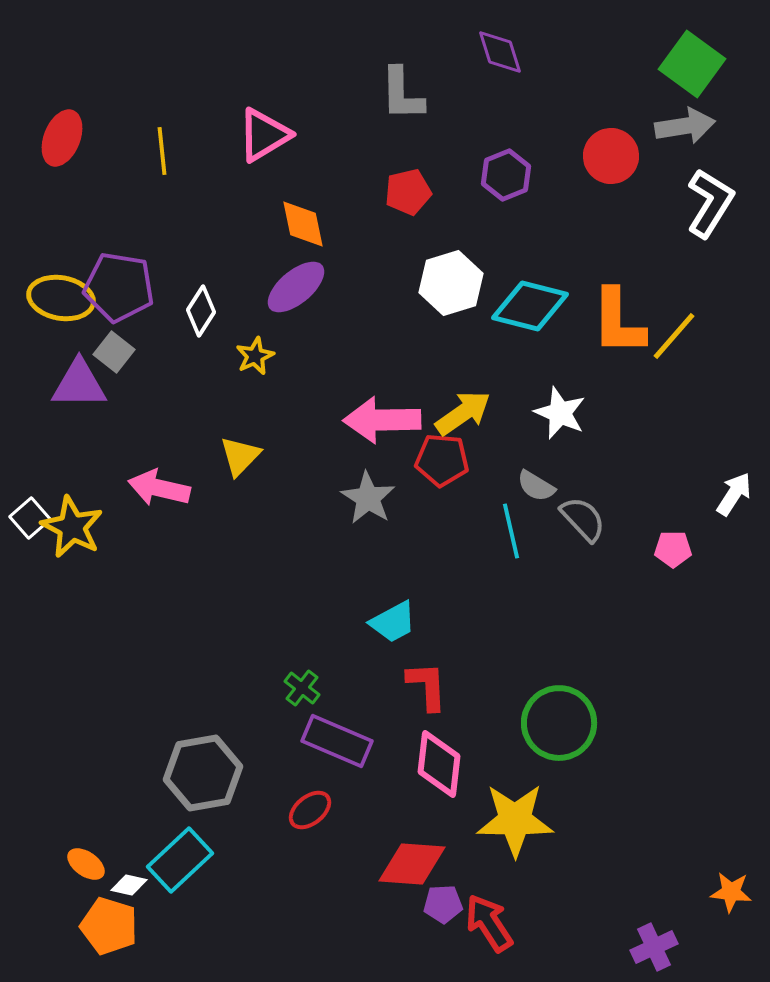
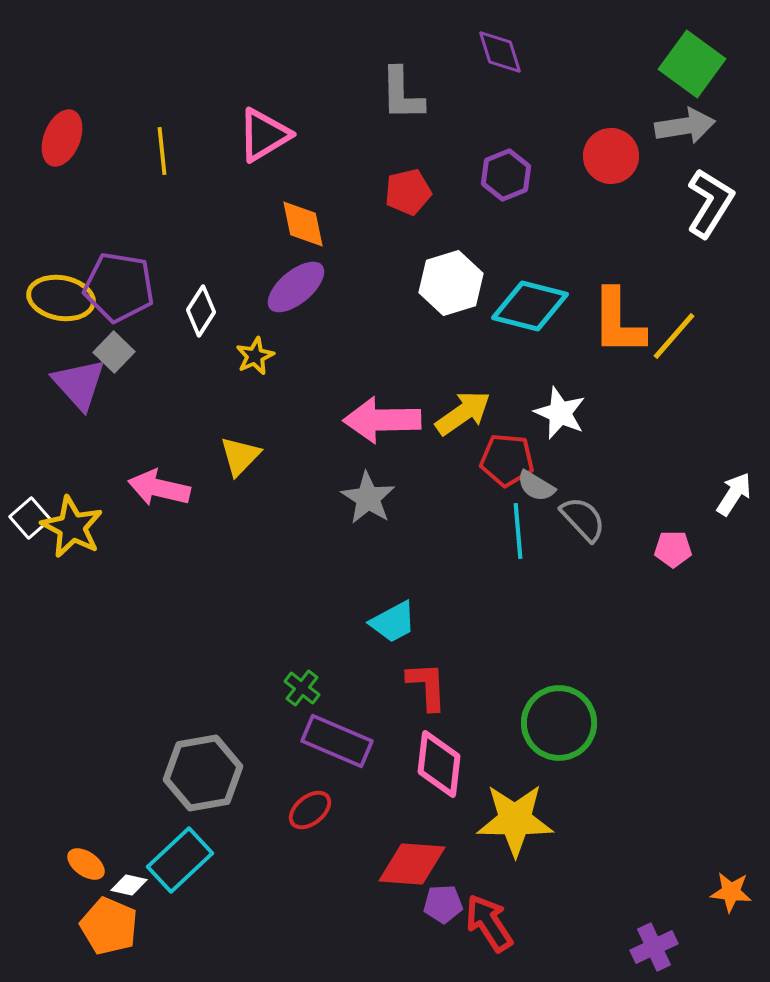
gray square at (114, 352): rotated 6 degrees clockwise
purple triangle at (79, 384): rotated 48 degrees clockwise
red pentagon at (442, 460): moved 65 px right
cyan line at (511, 531): moved 7 px right; rotated 8 degrees clockwise
orange pentagon at (109, 926): rotated 6 degrees clockwise
